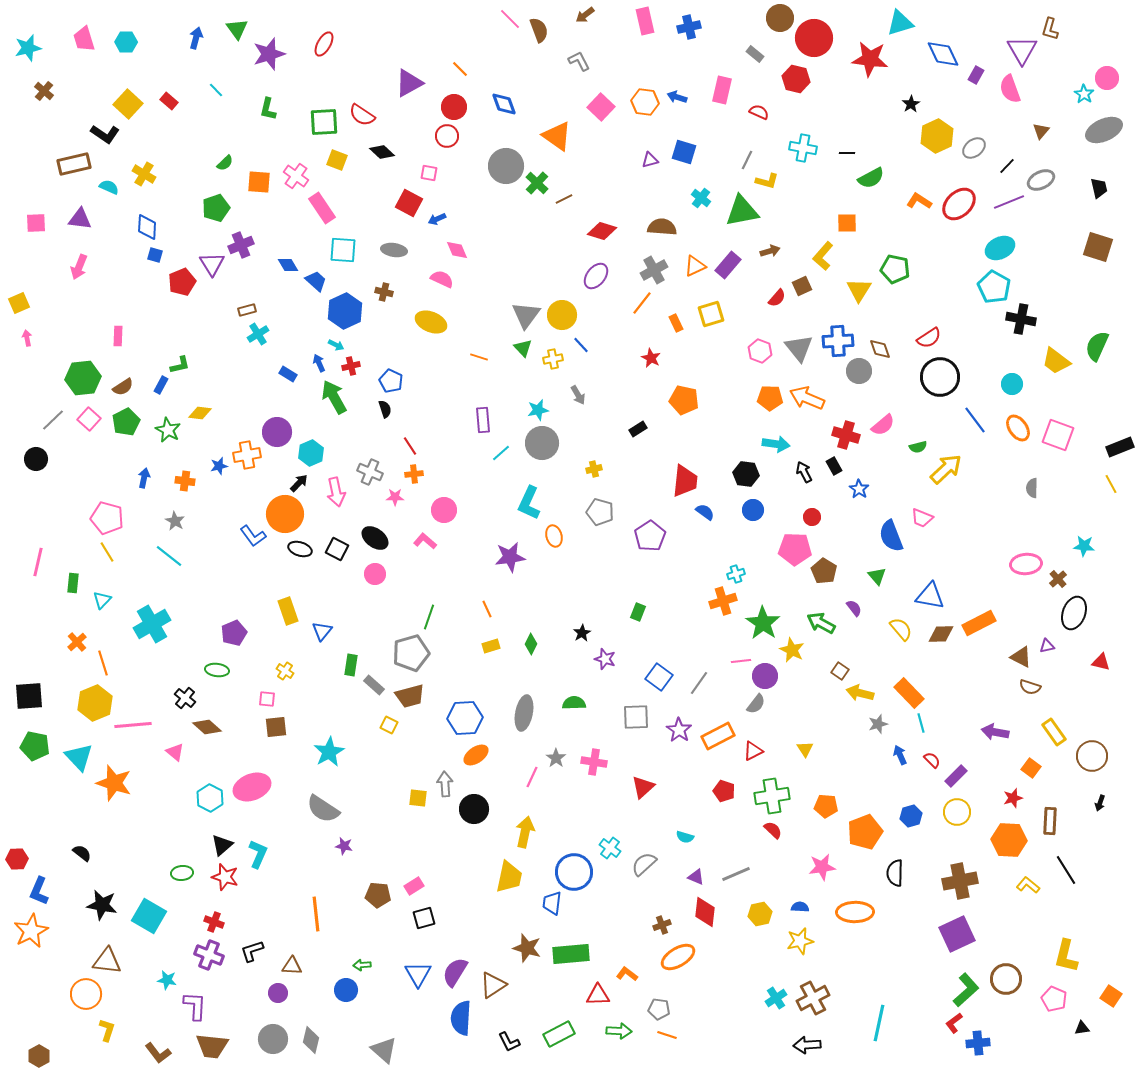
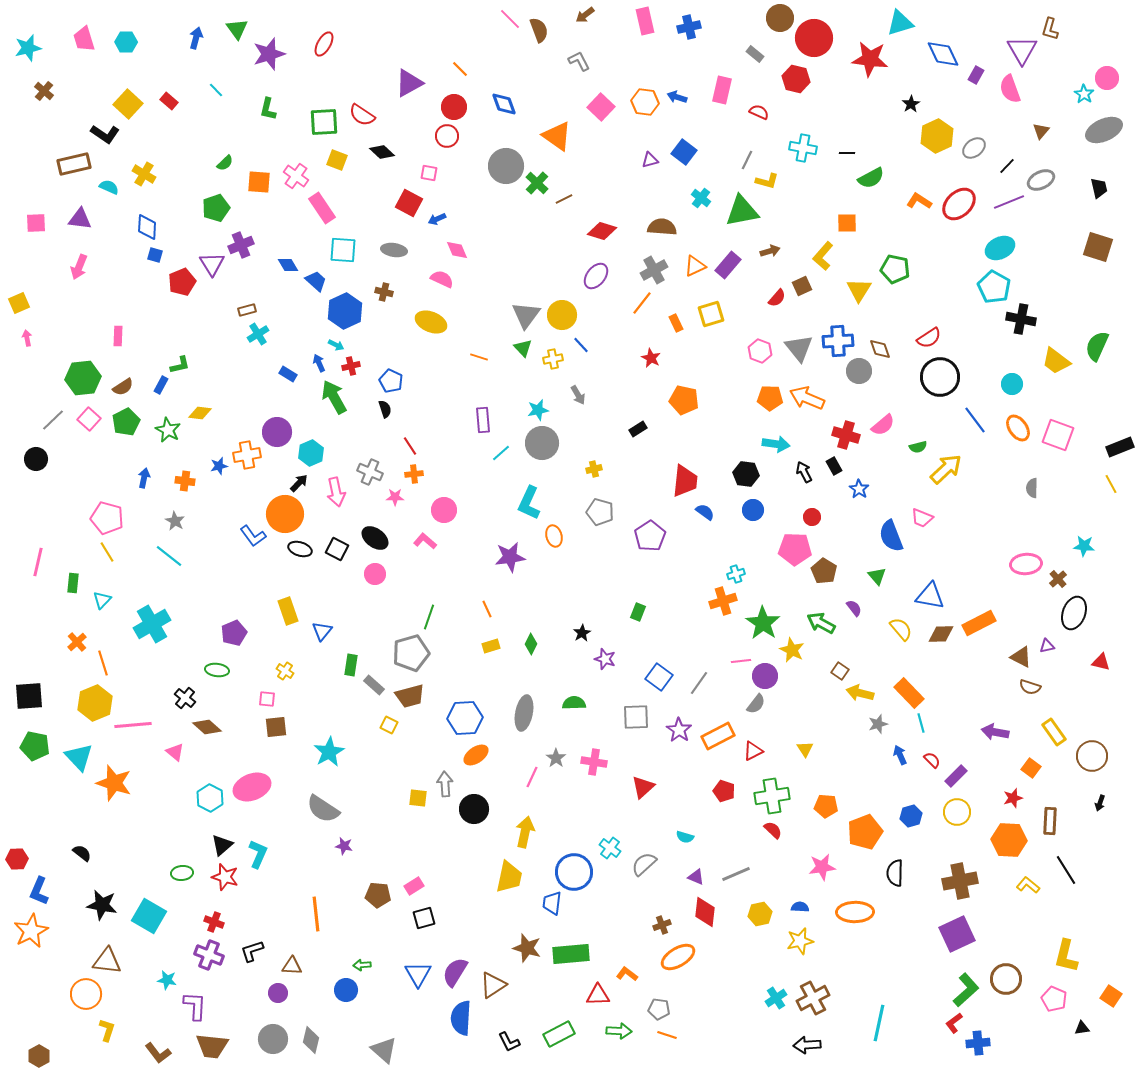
blue square at (684, 152): rotated 20 degrees clockwise
